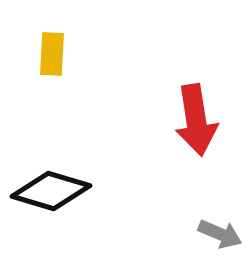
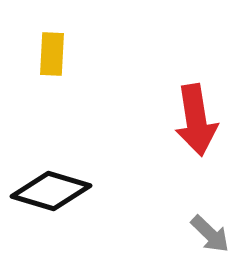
gray arrow: moved 10 px left; rotated 21 degrees clockwise
